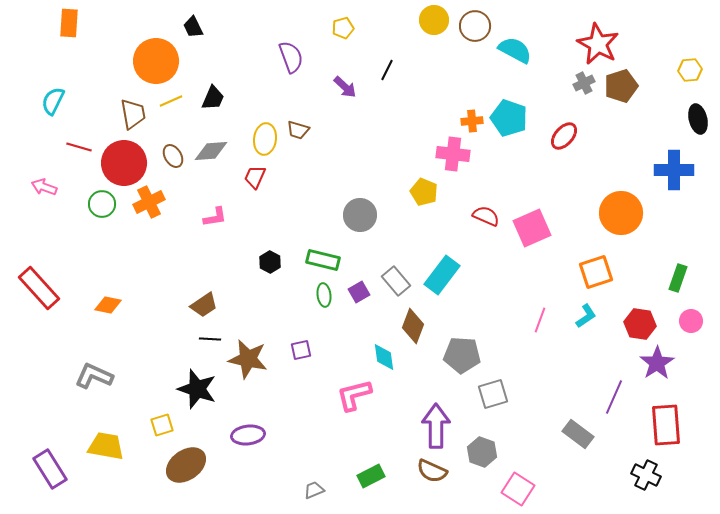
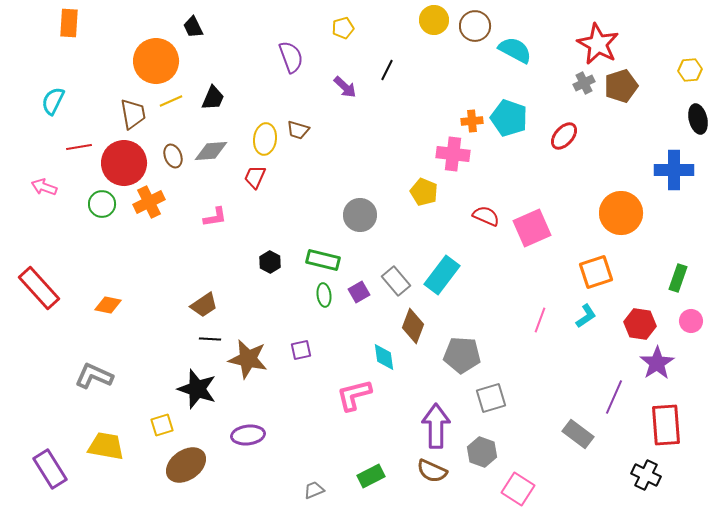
red line at (79, 147): rotated 25 degrees counterclockwise
brown ellipse at (173, 156): rotated 10 degrees clockwise
gray square at (493, 394): moved 2 px left, 4 px down
